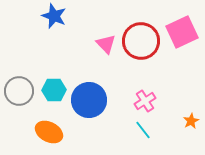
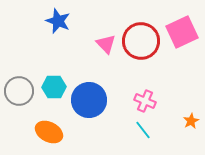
blue star: moved 4 px right, 5 px down
cyan hexagon: moved 3 px up
pink cross: rotated 35 degrees counterclockwise
